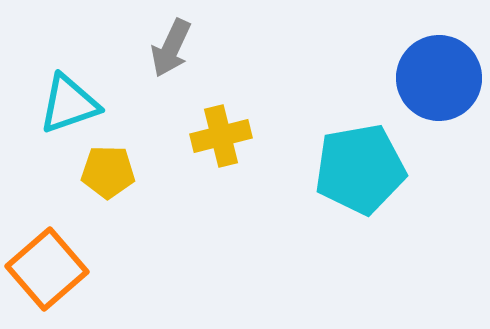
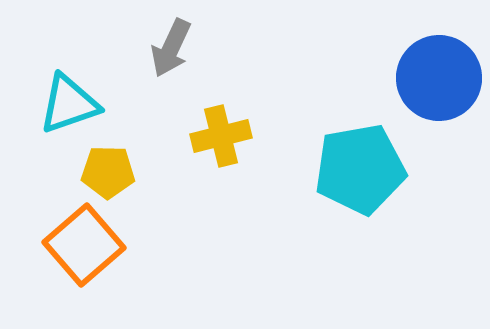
orange square: moved 37 px right, 24 px up
